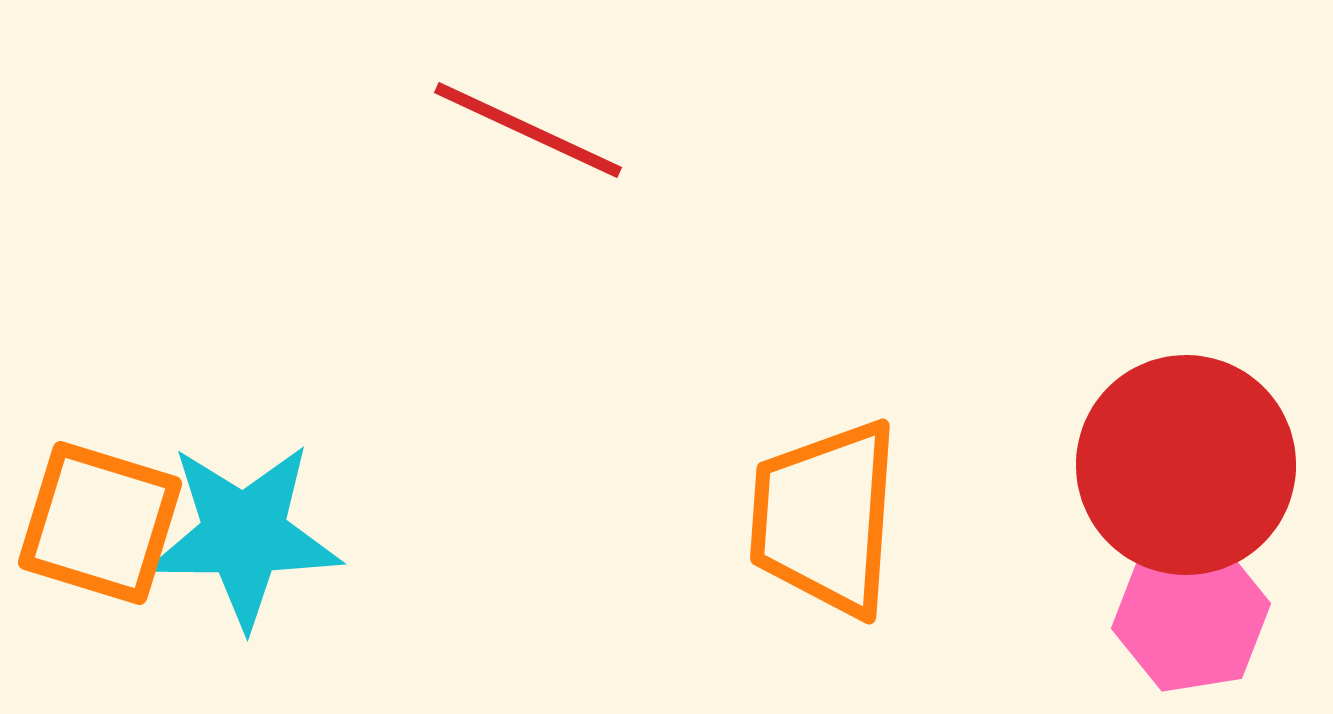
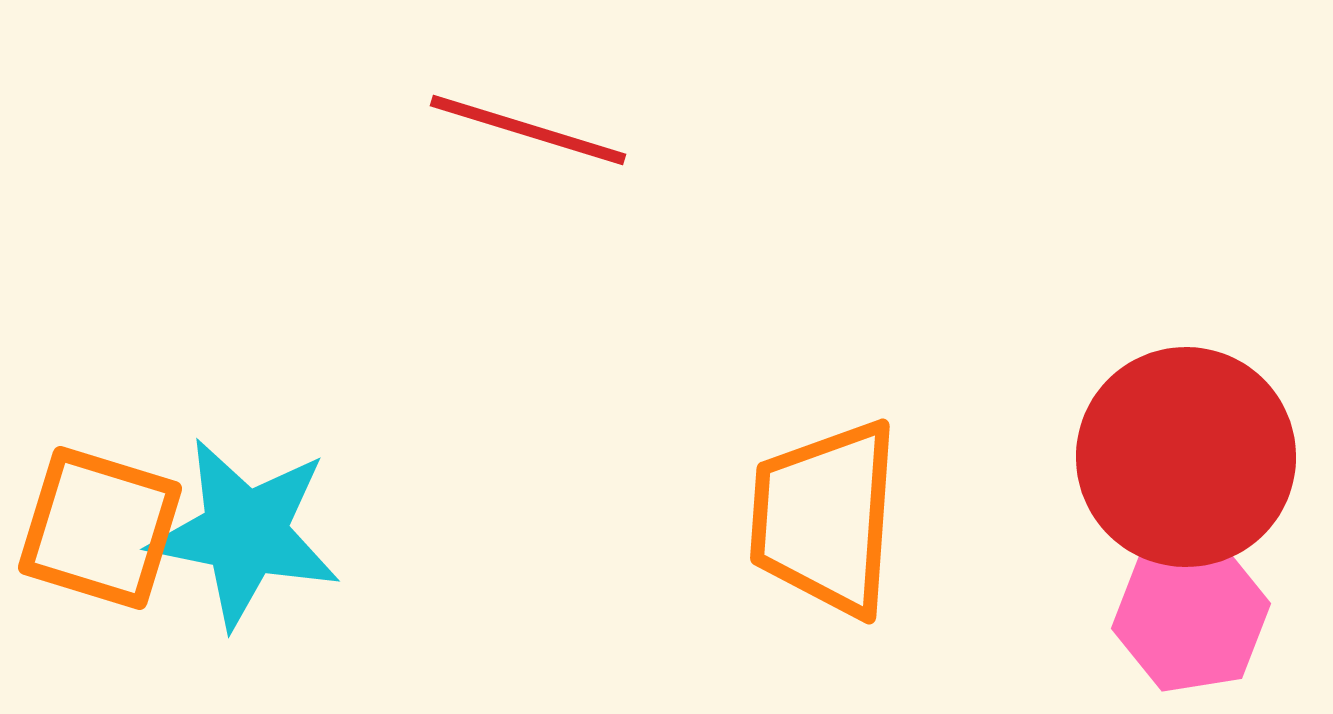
red line: rotated 8 degrees counterclockwise
red circle: moved 8 px up
orange square: moved 5 px down
cyan star: moved 1 px right, 2 px up; rotated 11 degrees clockwise
